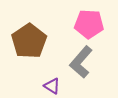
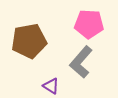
brown pentagon: rotated 24 degrees clockwise
purple triangle: moved 1 px left
